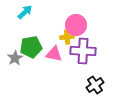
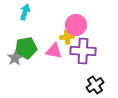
cyan arrow: rotated 28 degrees counterclockwise
green pentagon: moved 5 px left, 1 px down
pink triangle: moved 3 px up
